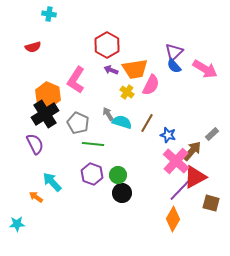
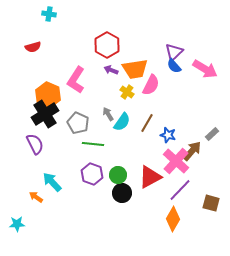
cyan semicircle: rotated 108 degrees clockwise
red triangle: moved 45 px left
